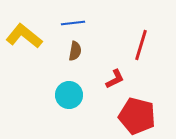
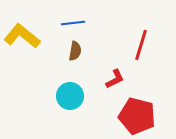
yellow L-shape: moved 2 px left
cyan circle: moved 1 px right, 1 px down
